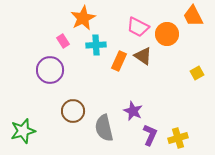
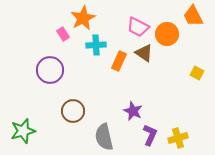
pink rectangle: moved 7 px up
brown triangle: moved 1 px right, 3 px up
yellow square: rotated 32 degrees counterclockwise
gray semicircle: moved 9 px down
